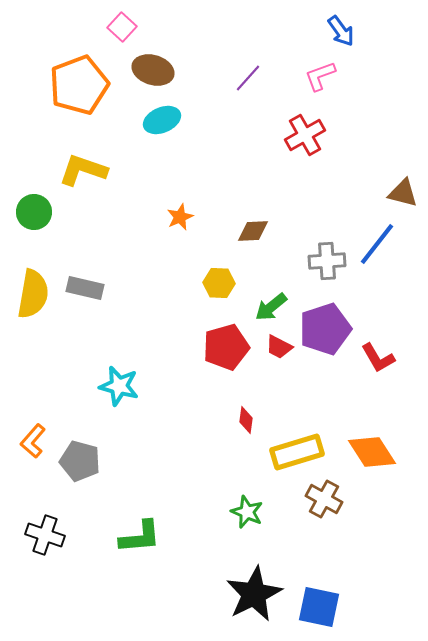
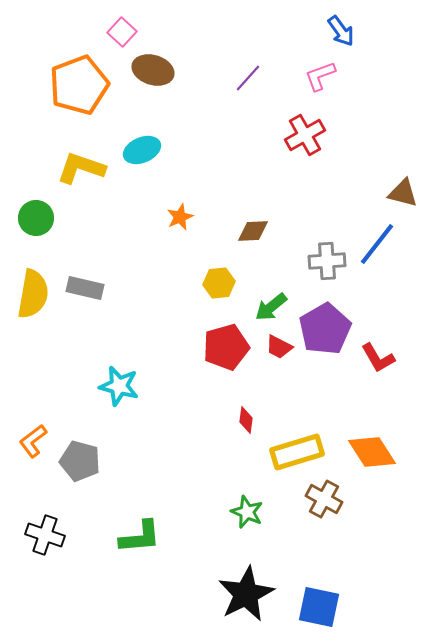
pink square: moved 5 px down
cyan ellipse: moved 20 px left, 30 px down
yellow L-shape: moved 2 px left, 2 px up
green circle: moved 2 px right, 6 px down
yellow hexagon: rotated 8 degrees counterclockwise
purple pentagon: rotated 12 degrees counterclockwise
orange L-shape: rotated 12 degrees clockwise
black star: moved 8 px left
